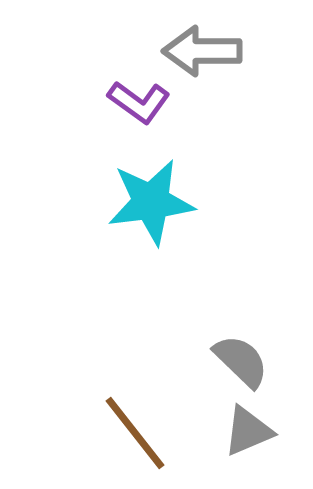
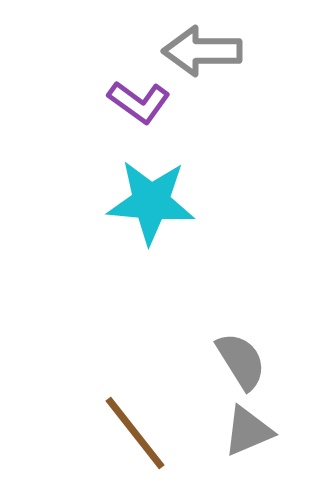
cyan star: rotated 12 degrees clockwise
gray semicircle: rotated 14 degrees clockwise
